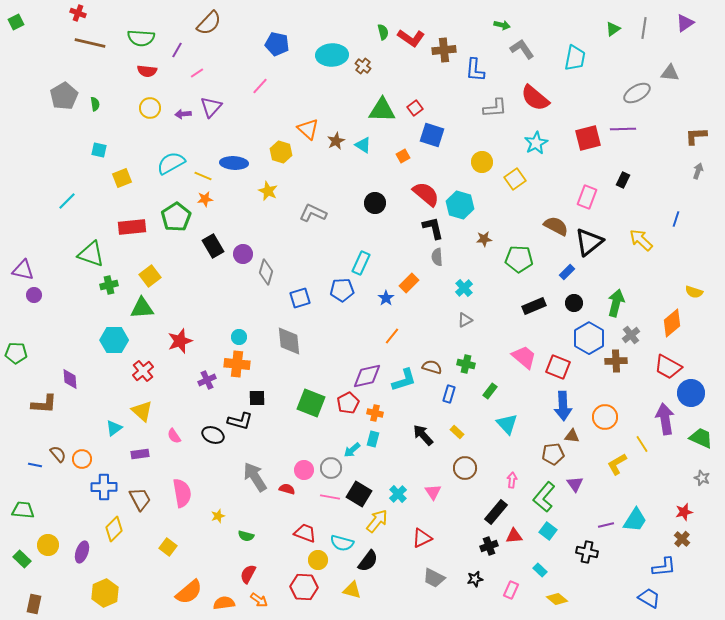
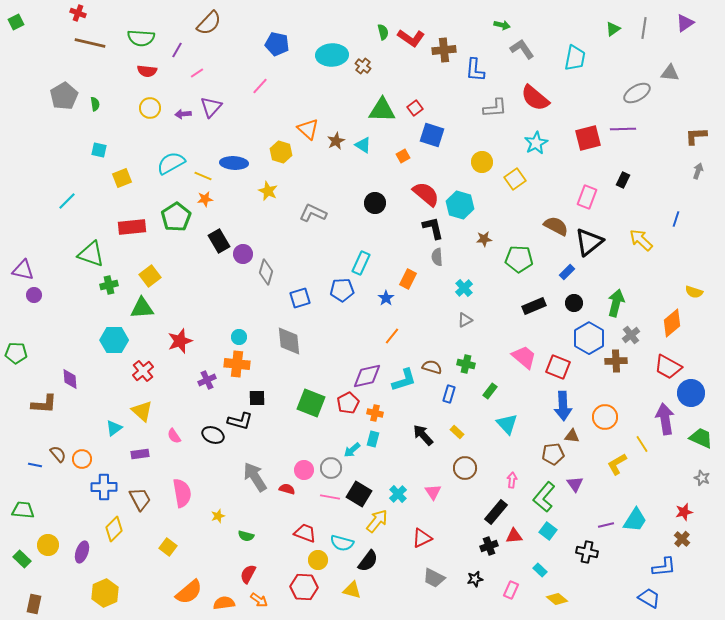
black rectangle at (213, 246): moved 6 px right, 5 px up
orange rectangle at (409, 283): moved 1 px left, 4 px up; rotated 18 degrees counterclockwise
